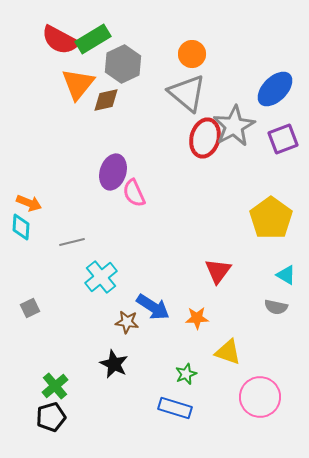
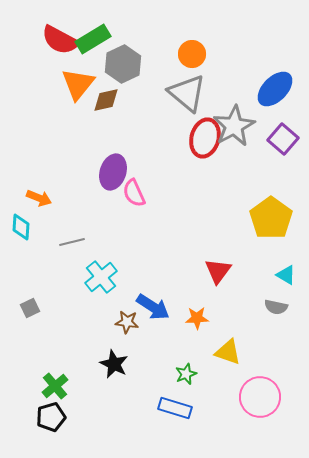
purple square: rotated 28 degrees counterclockwise
orange arrow: moved 10 px right, 5 px up
